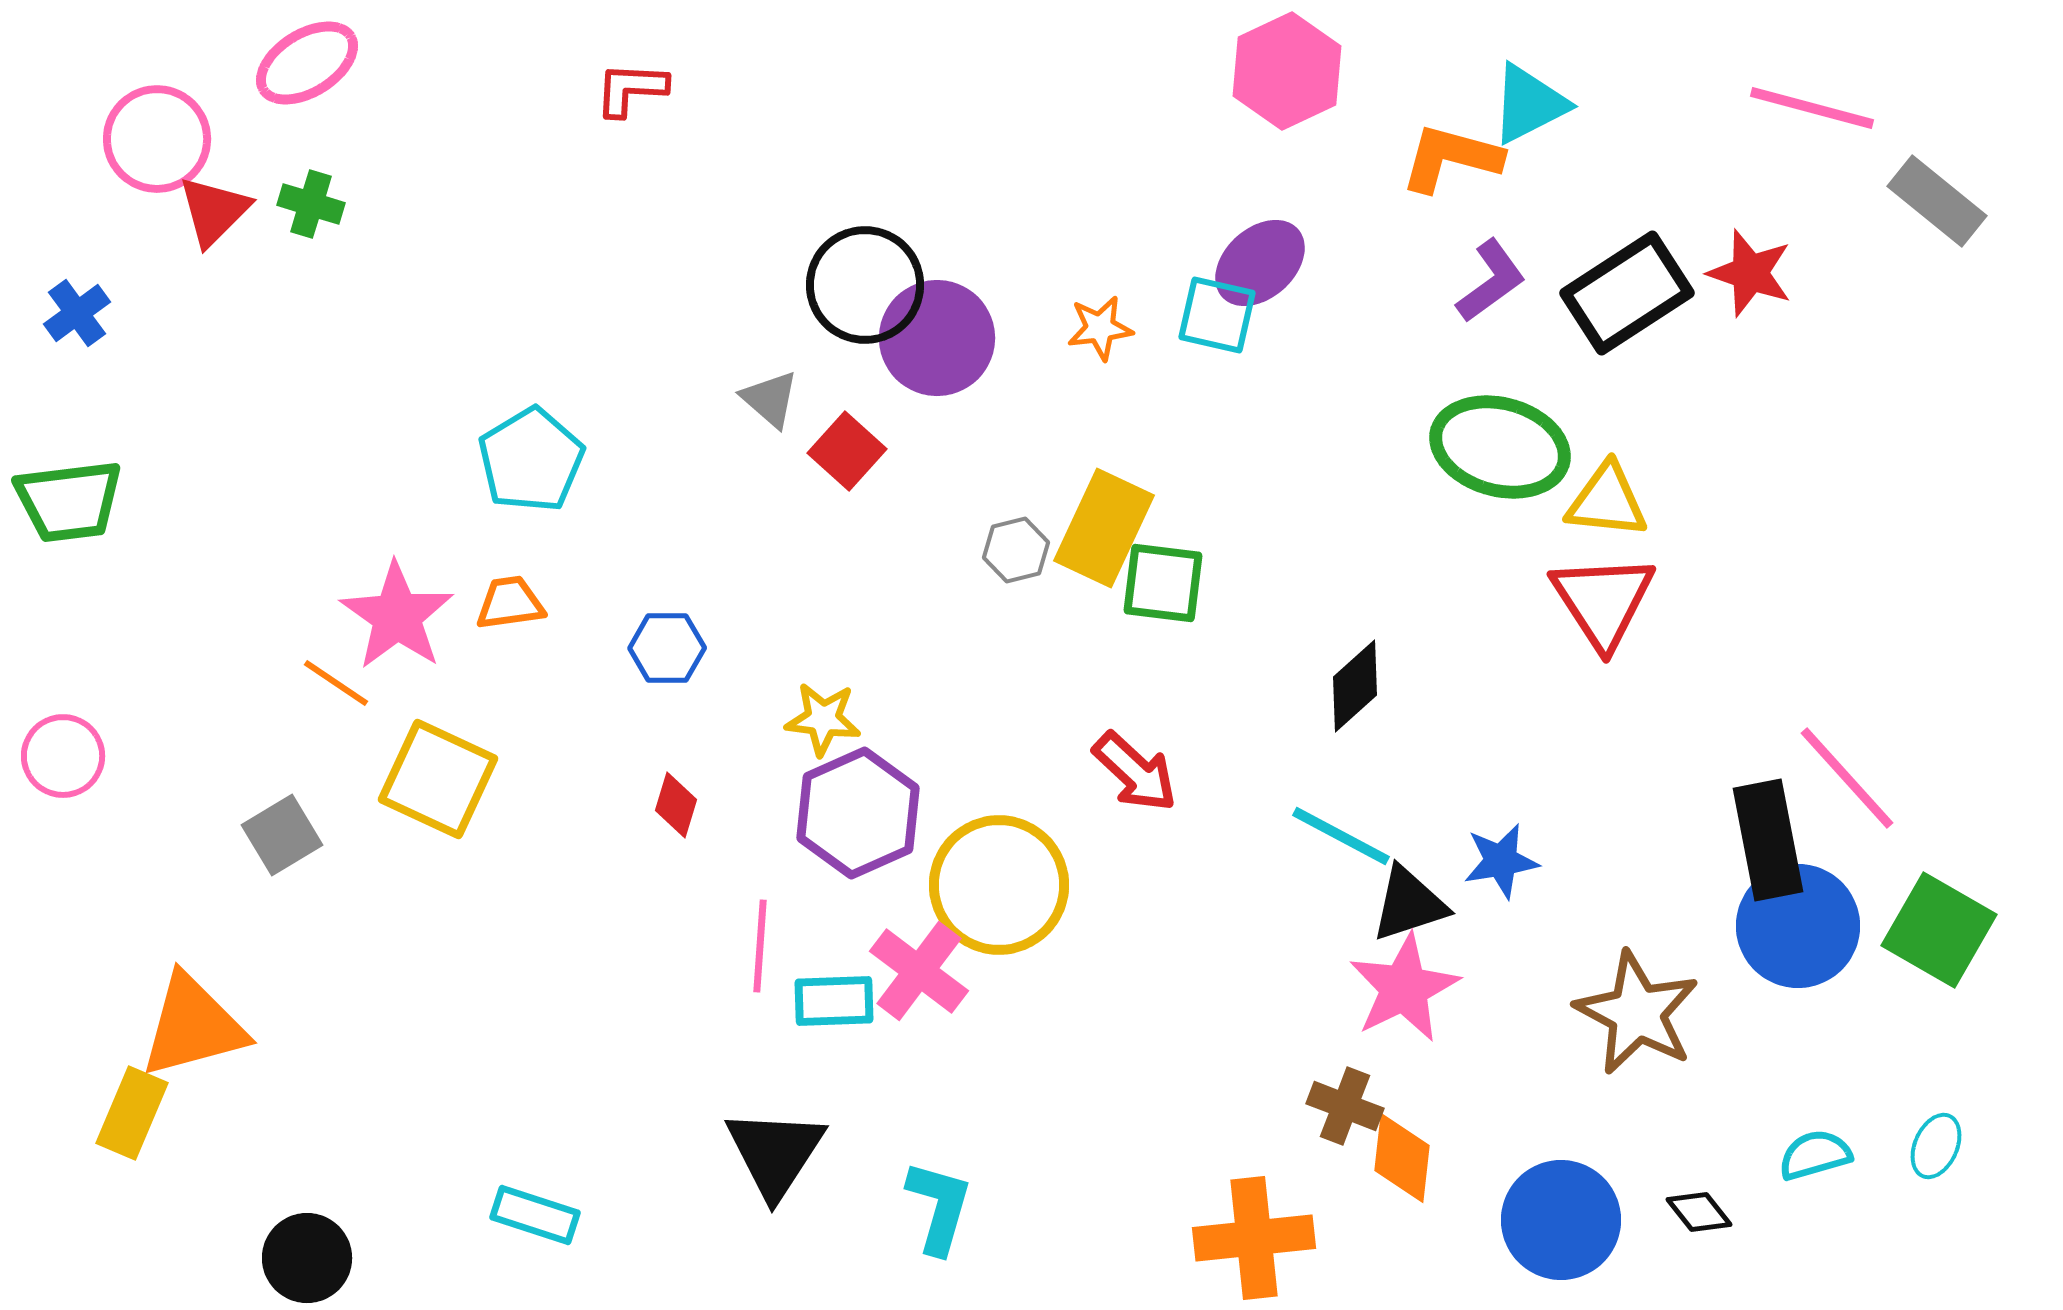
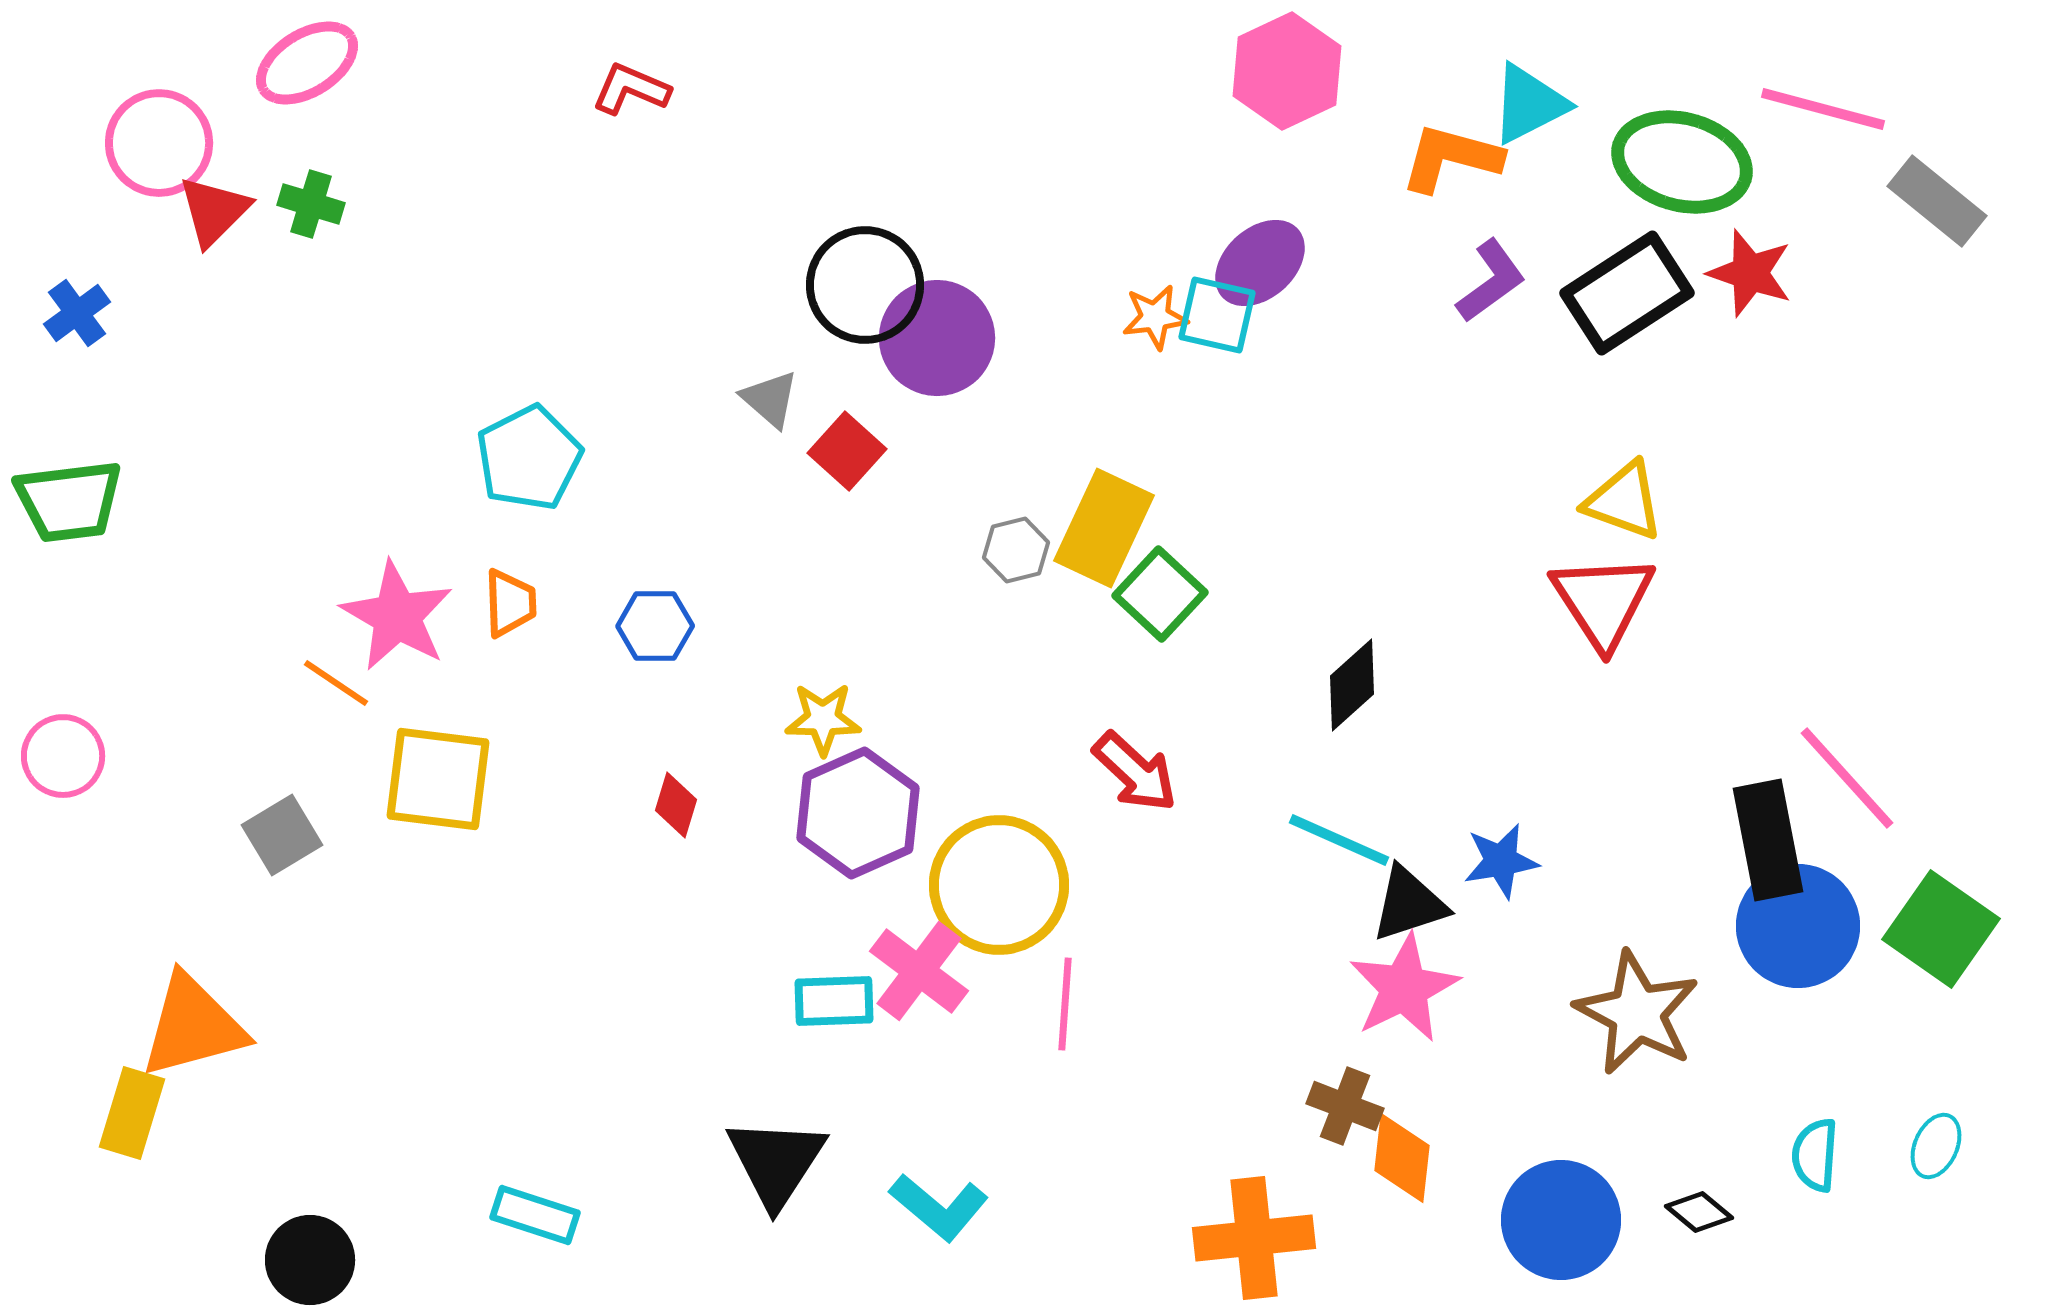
red L-shape at (631, 89): rotated 20 degrees clockwise
pink line at (1812, 108): moved 11 px right, 1 px down
pink circle at (157, 139): moved 2 px right, 4 px down
orange star at (1100, 328): moved 55 px right, 11 px up
green ellipse at (1500, 447): moved 182 px right, 285 px up
cyan pentagon at (531, 460): moved 2 px left, 2 px up; rotated 4 degrees clockwise
yellow triangle at (1607, 501): moved 17 px right; rotated 14 degrees clockwise
green square at (1163, 583): moved 3 px left, 11 px down; rotated 36 degrees clockwise
orange trapezoid at (510, 603): rotated 96 degrees clockwise
pink star at (397, 616): rotated 5 degrees counterclockwise
blue hexagon at (667, 648): moved 12 px left, 22 px up
black diamond at (1355, 686): moved 3 px left, 1 px up
yellow star at (823, 719): rotated 6 degrees counterclockwise
yellow square at (438, 779): rotated 18 degrees counterclockwise
cyan line at (1341, 836): moved 2 px left, 4 px down; rotated 4 degrees counterclockwise
green square at (1939, 930): moved 2 px right, 1 px up; rotated 5 degrees clockwise
pink line at (760, 946): moved 305 px right, 58 px down
yellow rectangle at (132, 1113): rotated 6 degrees counterclockwise
black triangle at (775, 1153): moved 1 px right, 9 px down
cyan semicircle at (1815, 1155): rotated 70 degrees counterclockwise
cyan L-shape at (939, 1207): rotated 114 degrees clockwise
black diamond at (1699, 1212): rotated 12 degrees counterclockwise
black circle at (307, 1258): moved 3 px right, 2 px down
